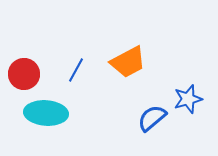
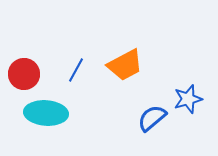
orange trapezoid: moved 3 px left, 3 px down
